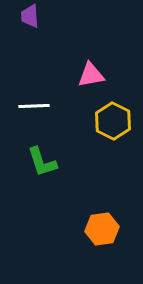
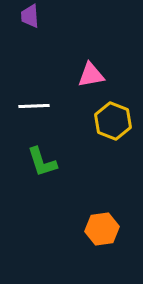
yellow hexagon: rotated 6 degrees counterclockwise
